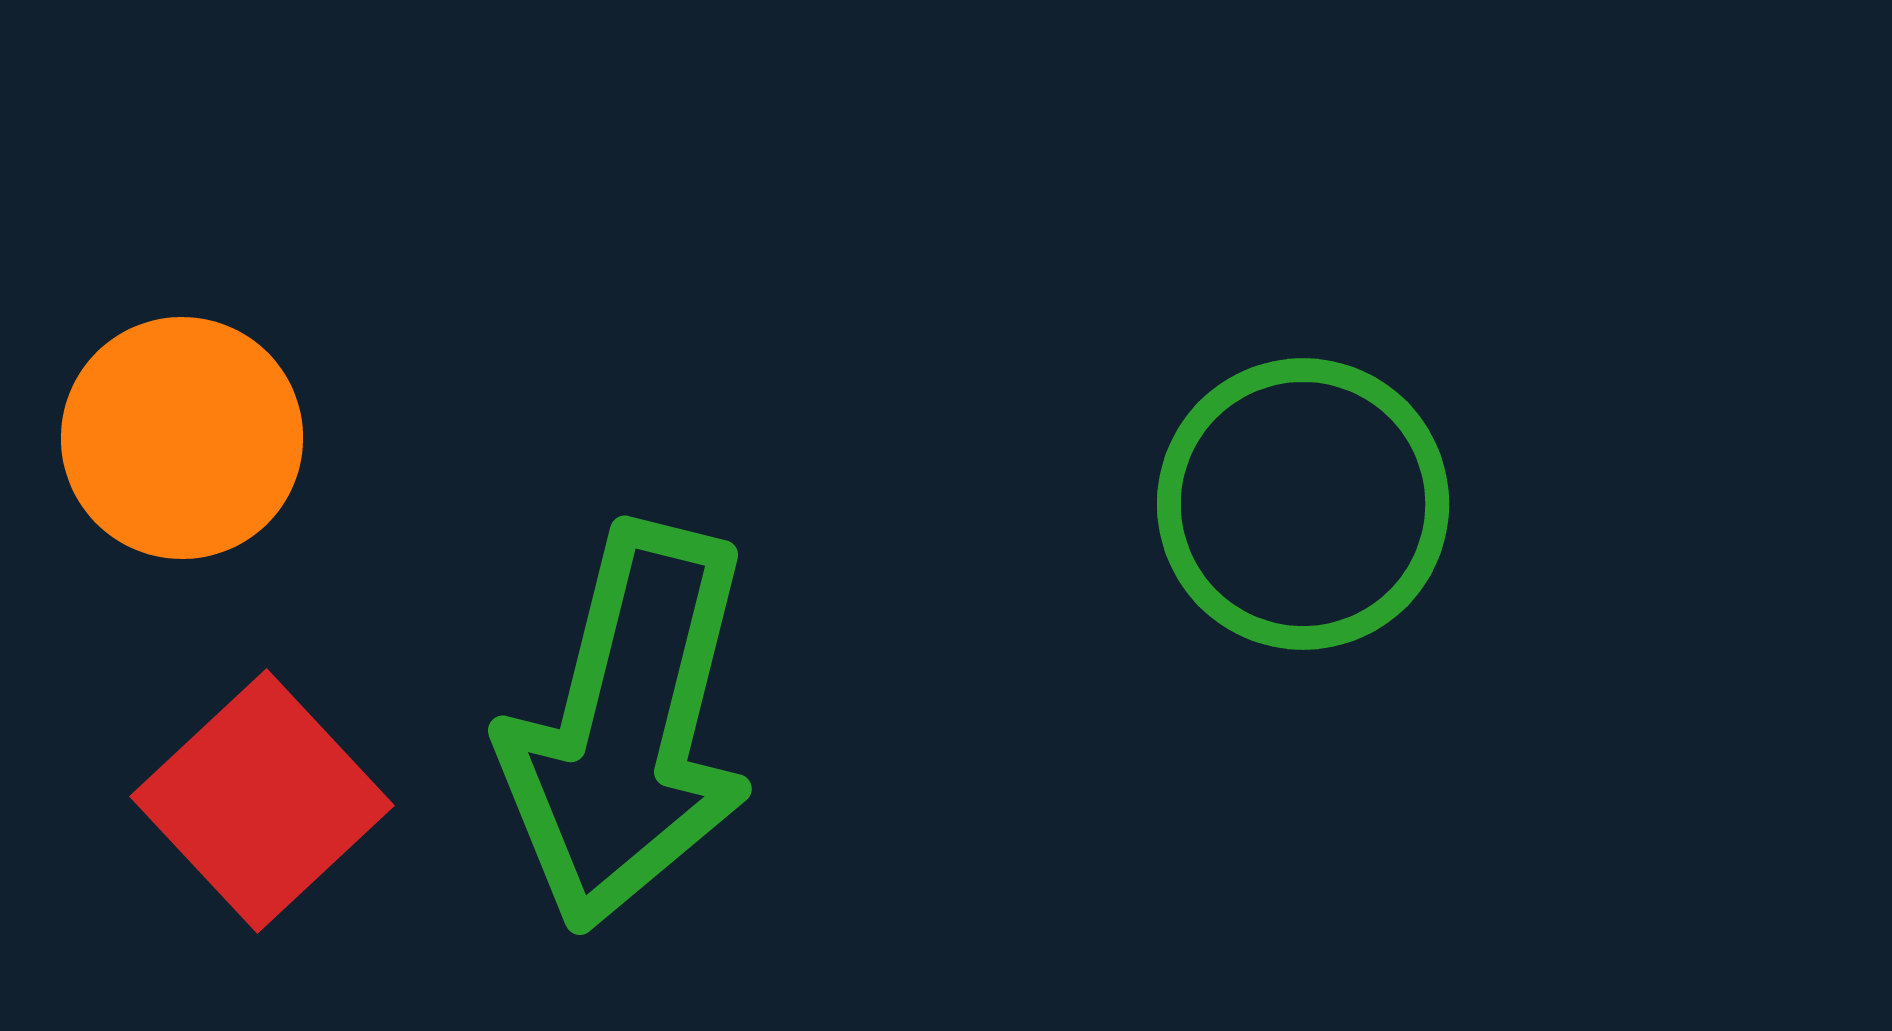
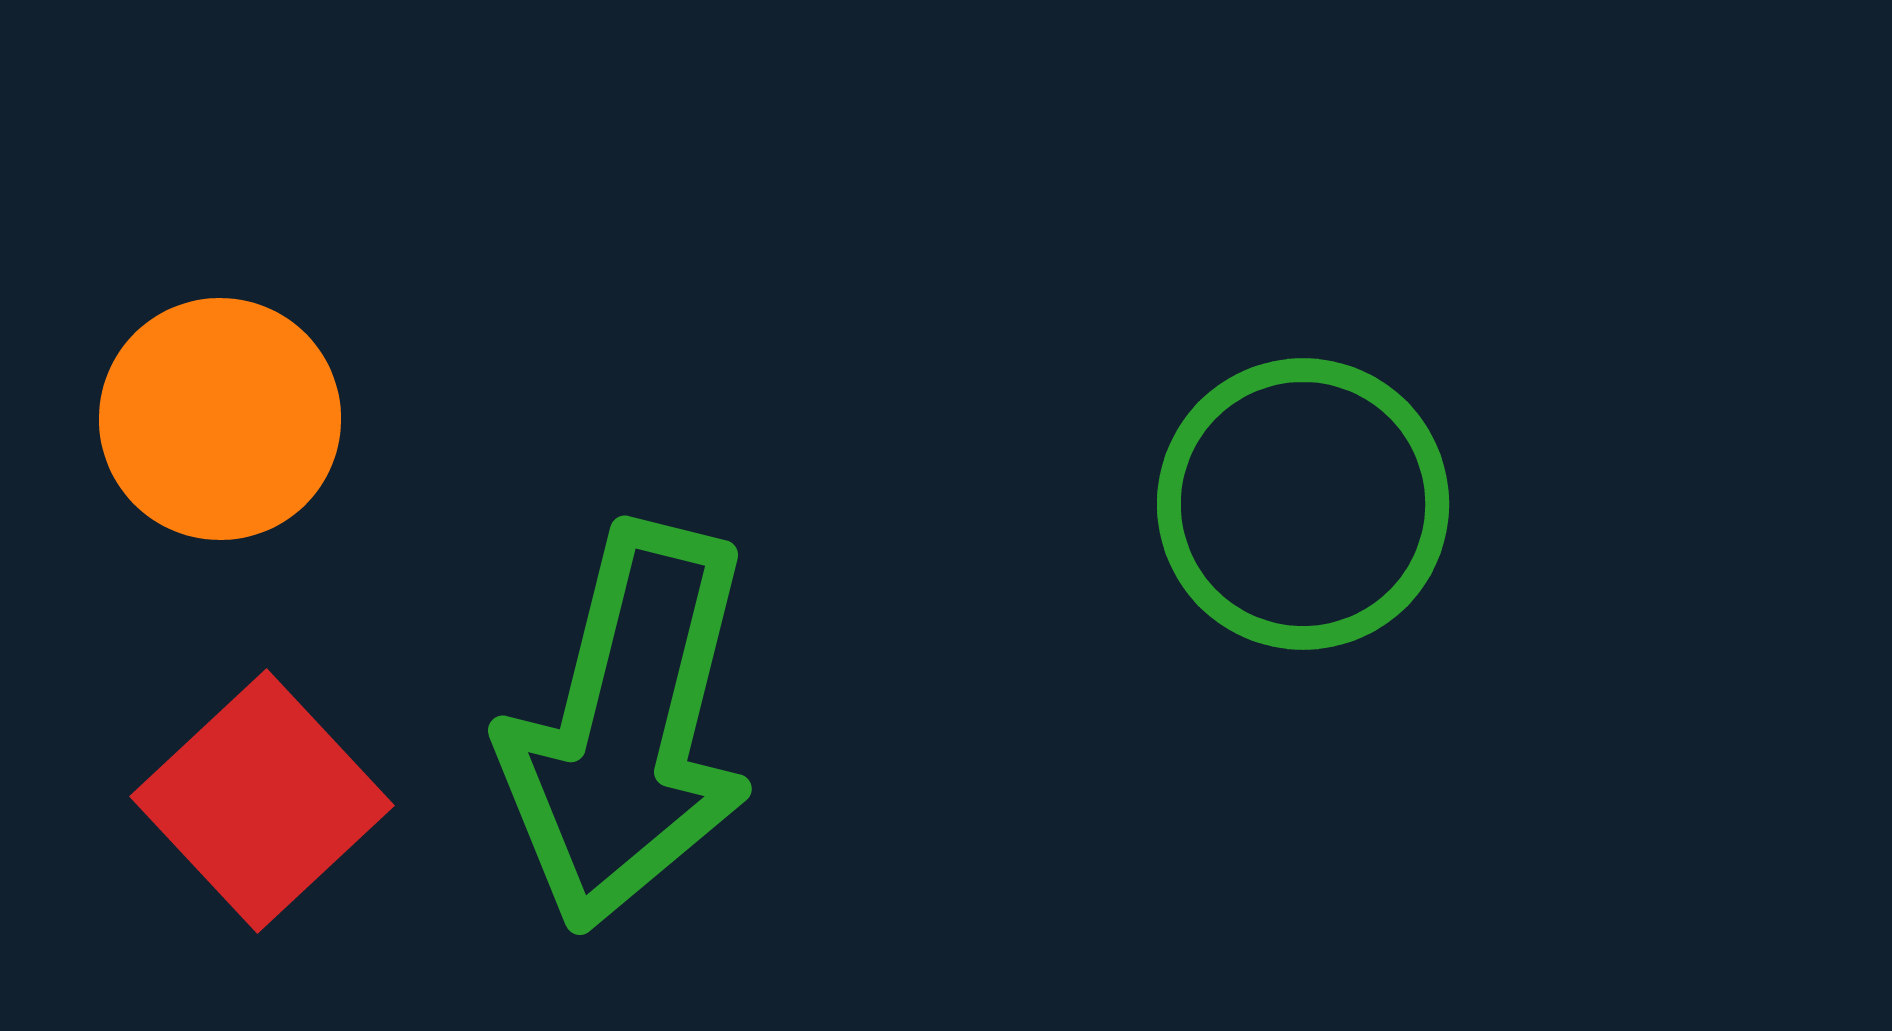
orange circle: moved 38 px right, 19 px up
